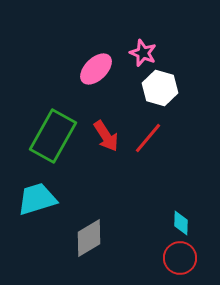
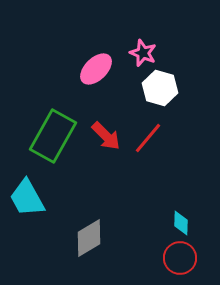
red arrow: rotated 12 degrees counterclockwise
cyan trapezoid: moved 10 px left, 1 px up; rotated 102 degrees counterclockwise
